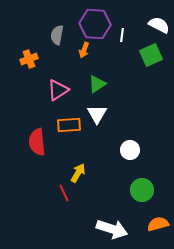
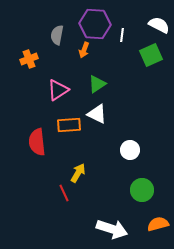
white triangle: rotated 35 degrees counterclockwise
